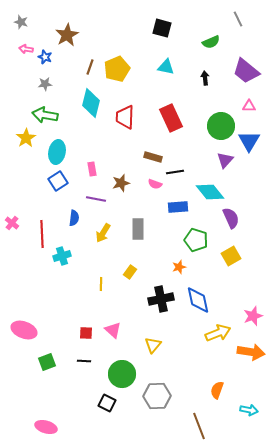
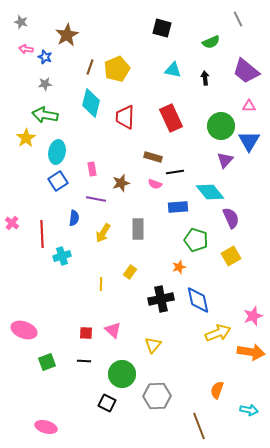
cyan triangle at (166, 67): moved 7 px right, 3 px down
